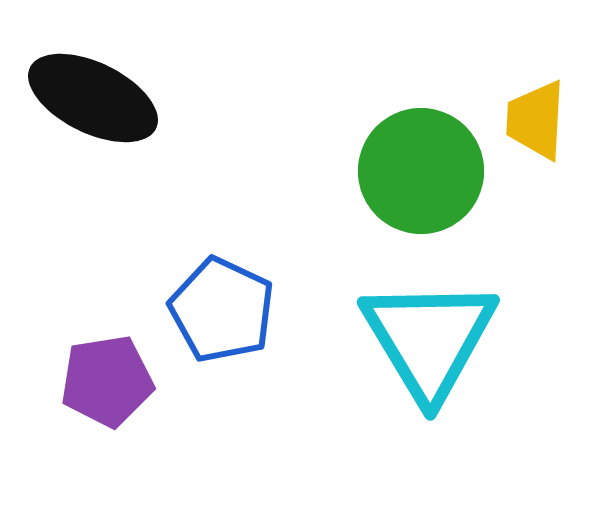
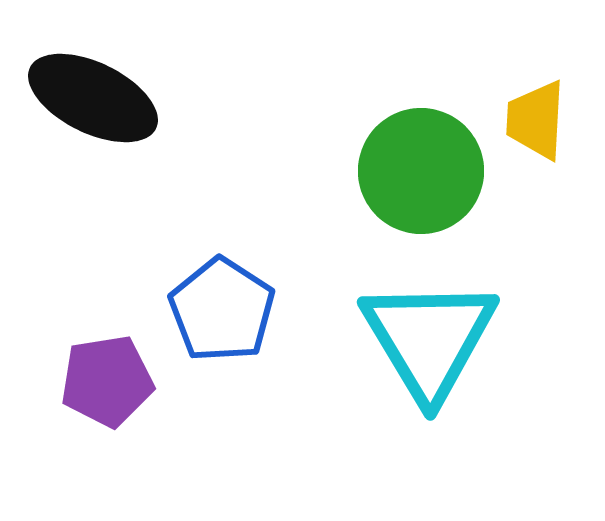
blue pentagon: rotated 8 degrees clockwise
